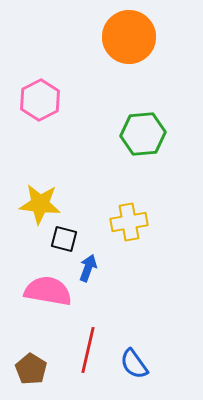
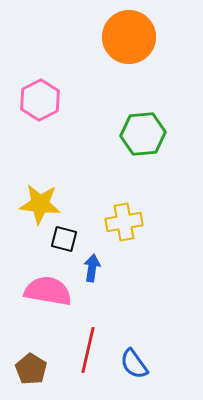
yellow cross: moved 5 px left
blue arrow: moved 4 px right; rotated 12 degrees counterclockwise
